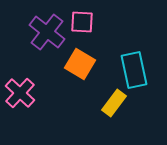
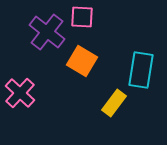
pink square: moved 5 px up
orange square: moved 2 px right, 3 px up
cyan rectangle: moved 7 px right; rotated 21 degrees clockwise
